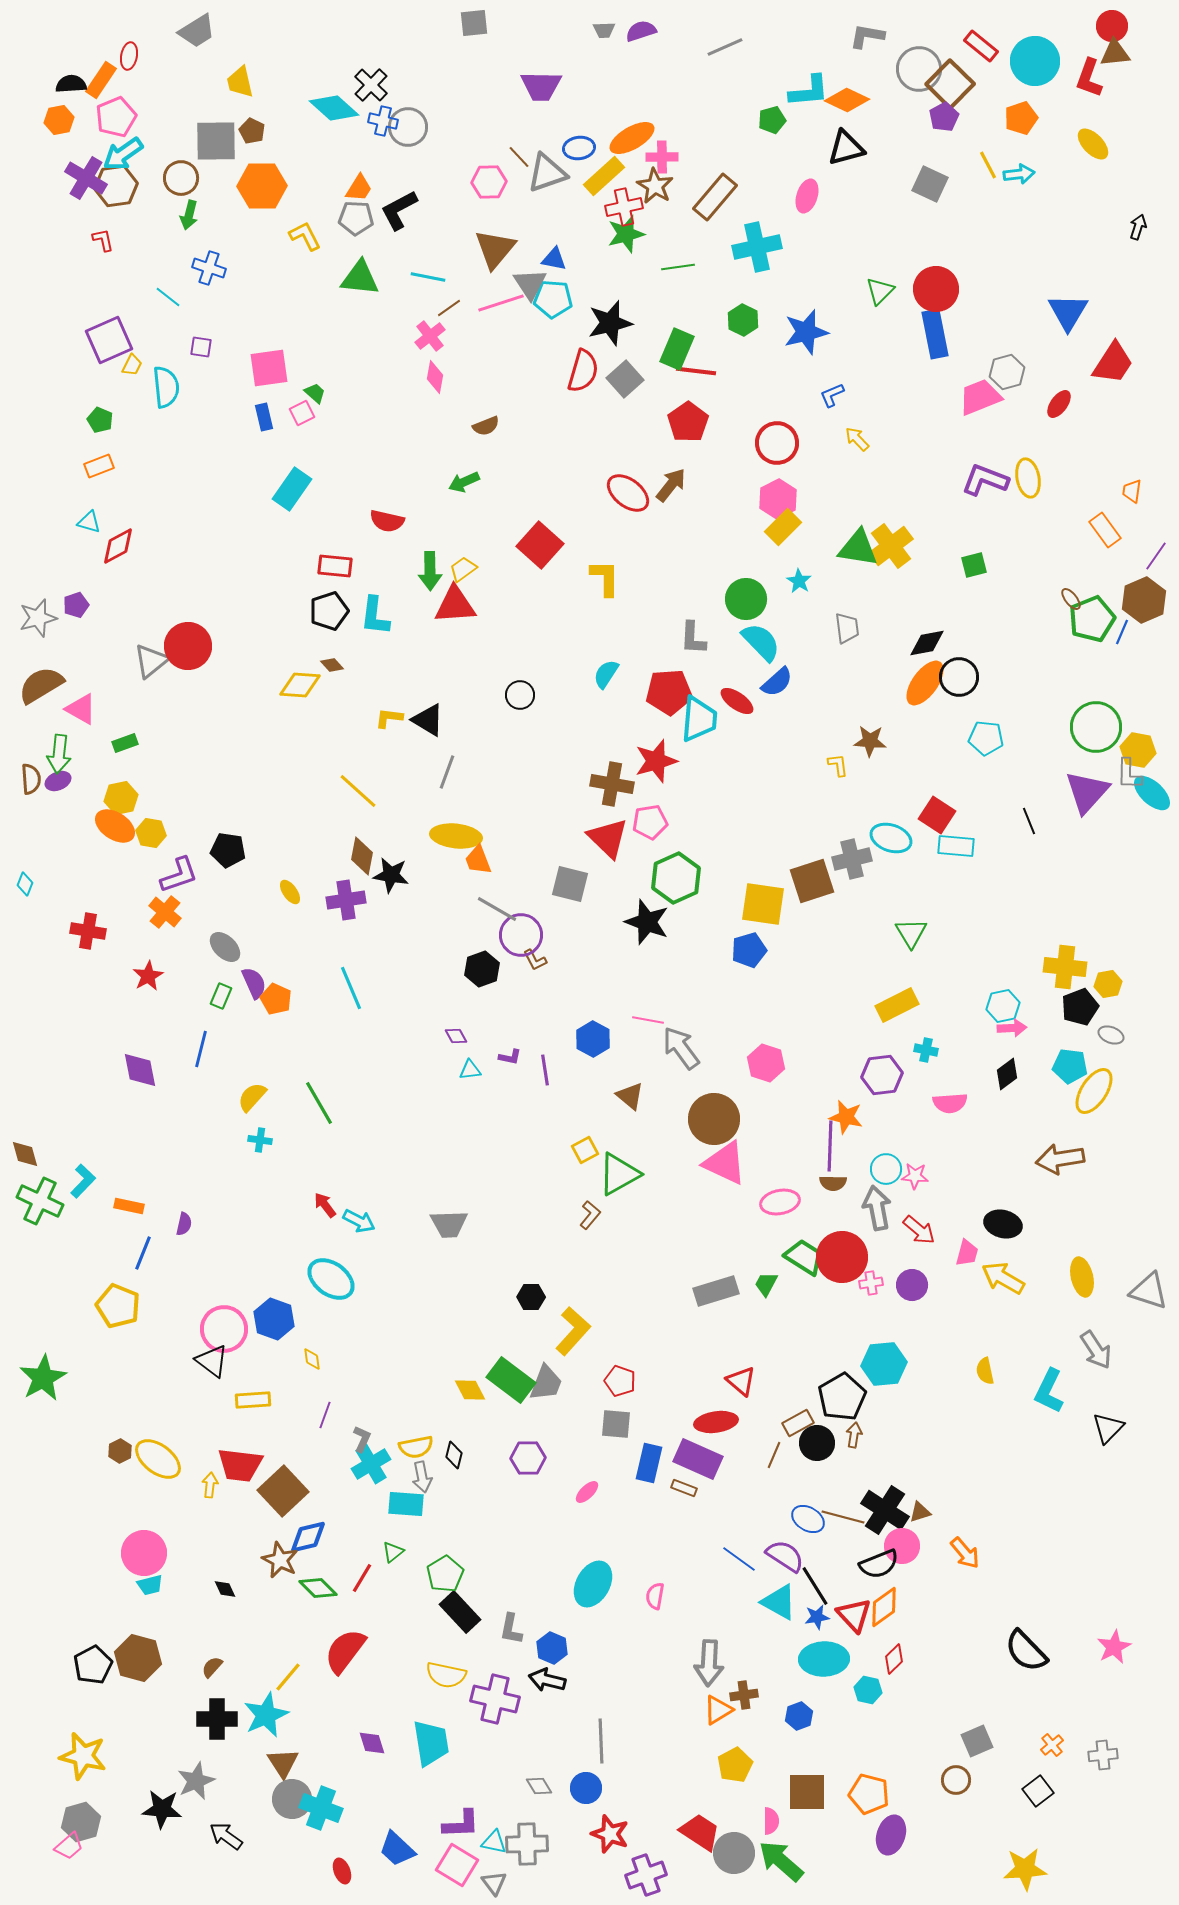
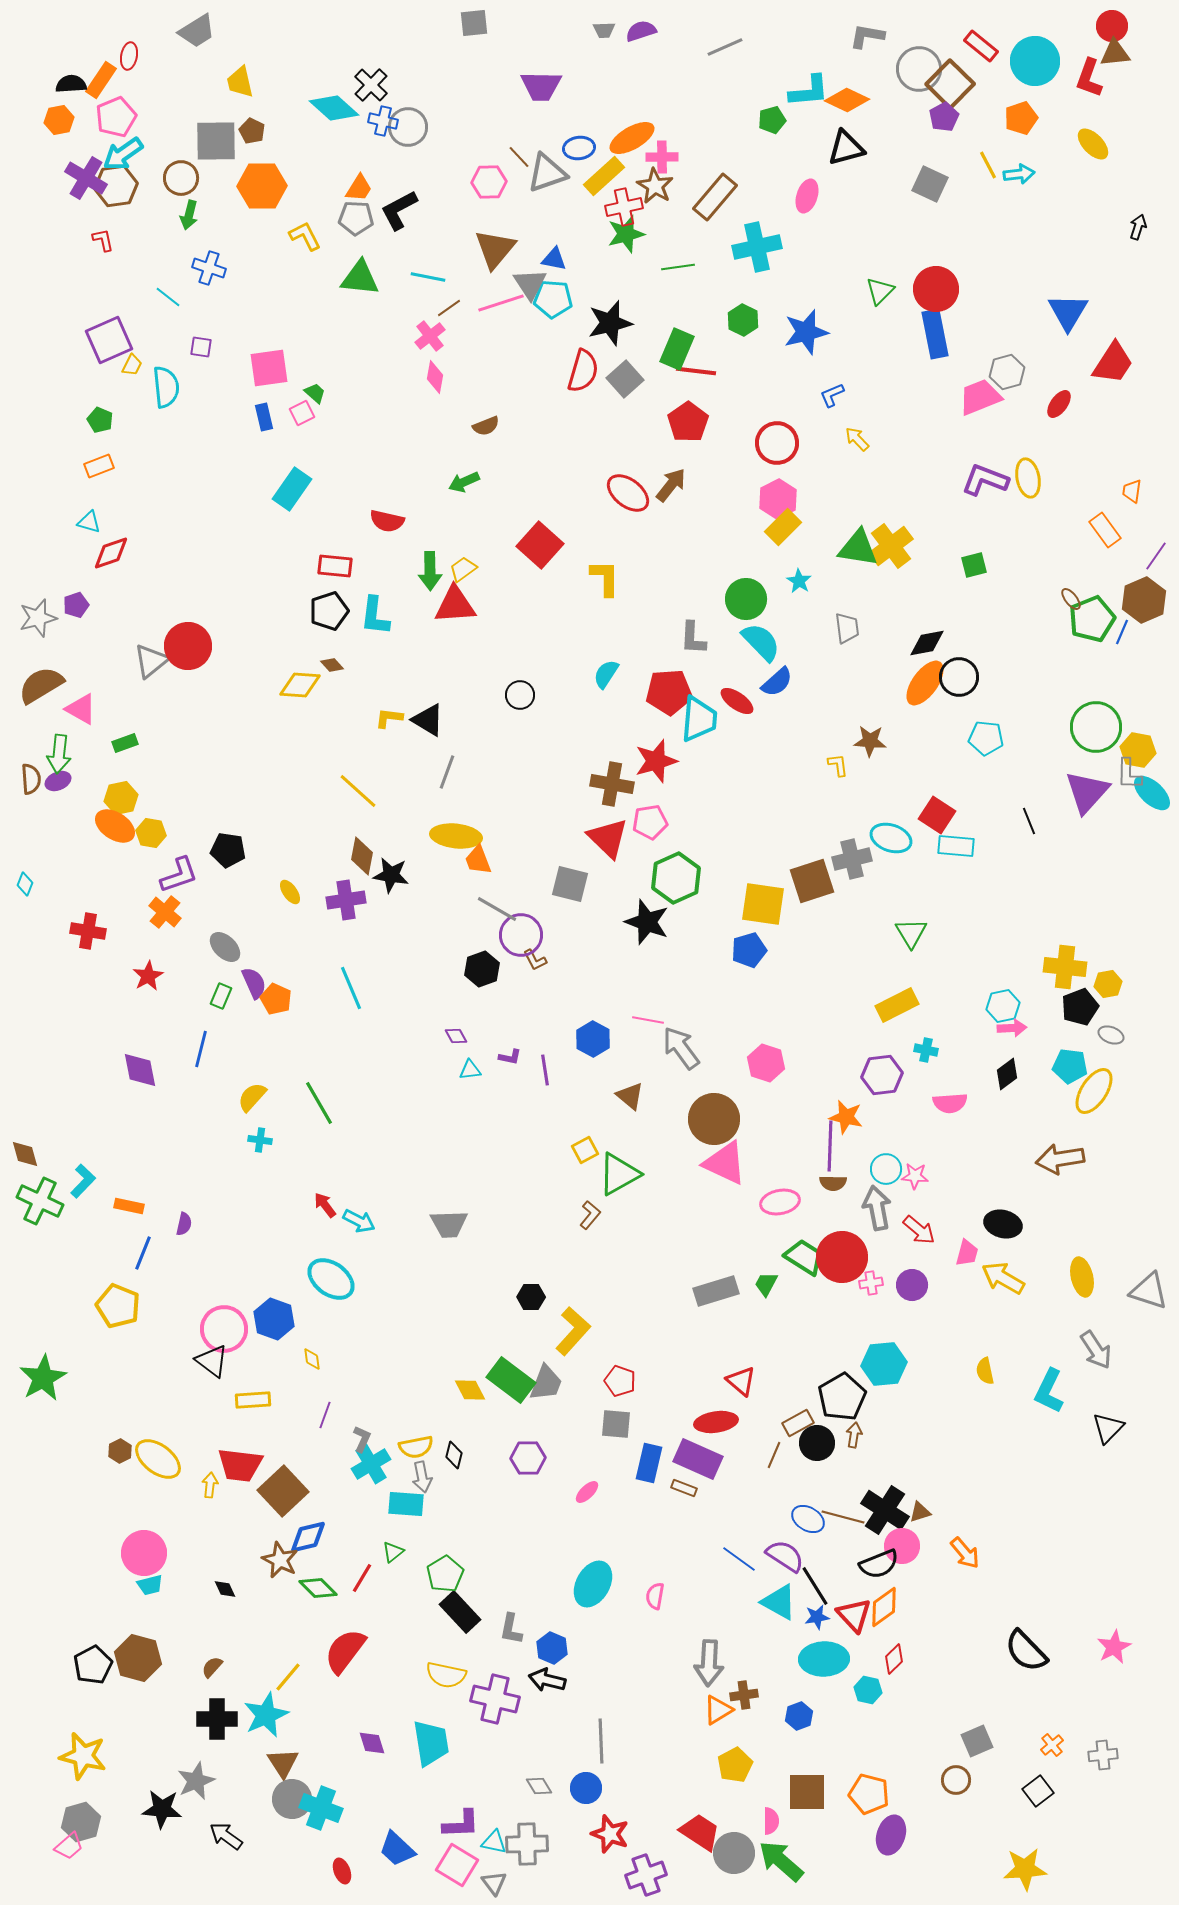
red diamond at (118, 546): moved 7 px left, 7 px down; rotated 9 degrees clockwise
